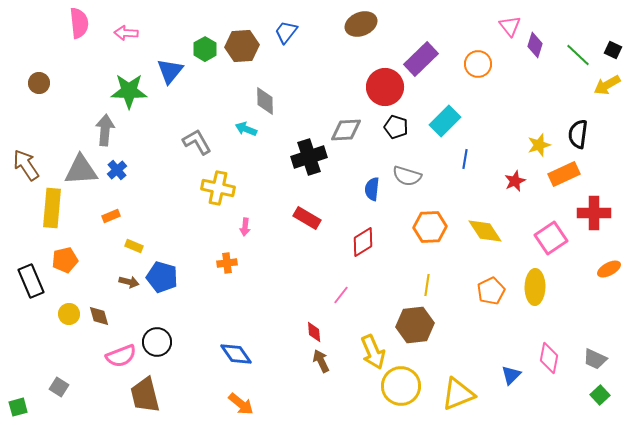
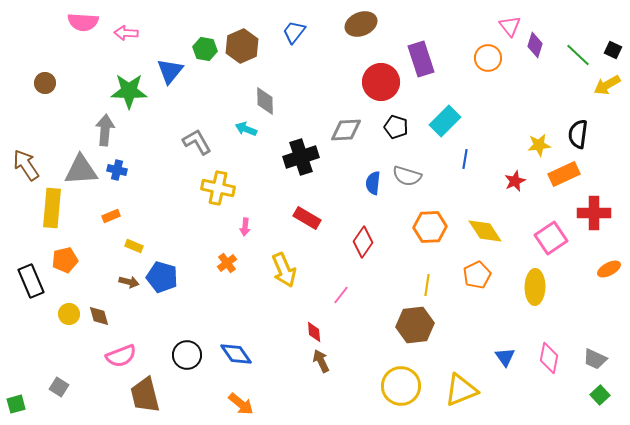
pink semicircle at (79, 23): moved 4 px right, 1 px up; rotated 100 degrees clockwise
blue trapezoid at (286, 32): moved 8 px right
brown hexagon at (242, 46): rotated 20 degrees counterclockwise
green hexagon at (205, 49): rotated 20 degrees counterclockwise
purple rectangle at (421, 59): rotated 64 degrees counterclockwise
orange circle at (478, 64): moved 10 px right, 6 px up
brown circle at (39, 83): moved 6 px right
red circle at (385, 87): moved 4 px left, 5 px up
yellow star at (539, 145): rotated 10 degrees clockwise
black cross at (309, 157): moved 8 px left
blue cross at (117, 170): rotated 36 degrees counterclockwise
blue semicircle at (372, 189): moved 1 px right, 6 px up
red diamond at (363, 242): rotated 24 degrees counterclockwise
orange cross at (227, 263): rotated 30 degrees counterclockwise
orange pentagon at (491, 291): moved 14 px left, 16 px up
black circle at (157, 342): moved 30 px right, 13 px down
yellow arrow at (373, 352): moved 89 px left, 82 px up
blue triangle at (511, 375): moved 6 px left, 18 px up; rotated 20 degrees counterclockwise
yellow triangle at (458, 394): moved 3 px right, 4 px up
green square at (18, 407): moved 2 px left, 3 px up
